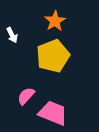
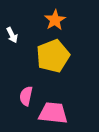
orange star: moved 1 px up
pink semicircle: rotated 30 degrees counterclockwise
pink trapezoid: rotated 16 degrees counterclockwise
